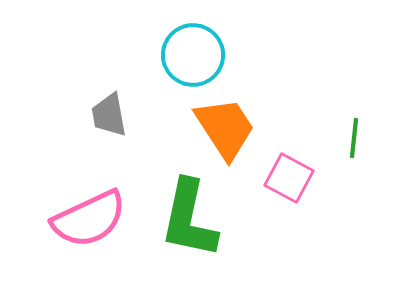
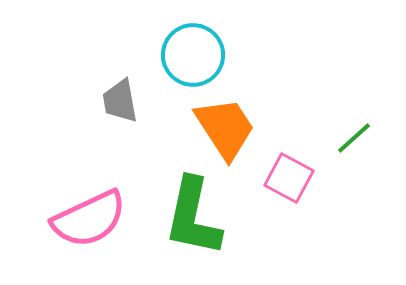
gray trapezoid: moved 11 px right, 14 px up
green line: rotated 42 degrees clockwise
green L-shape: moved 4 px right, 2 px up
